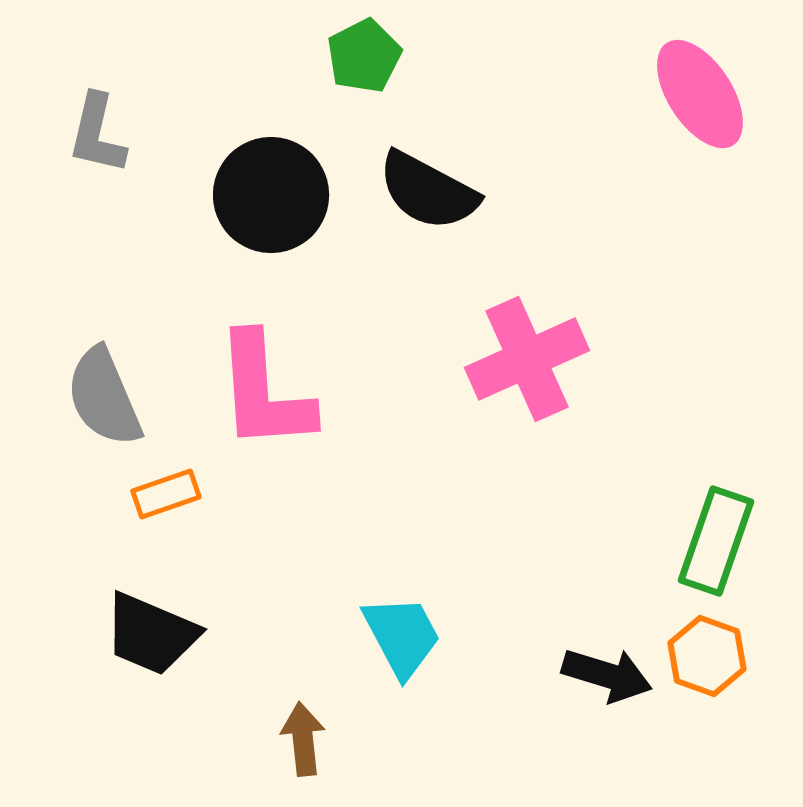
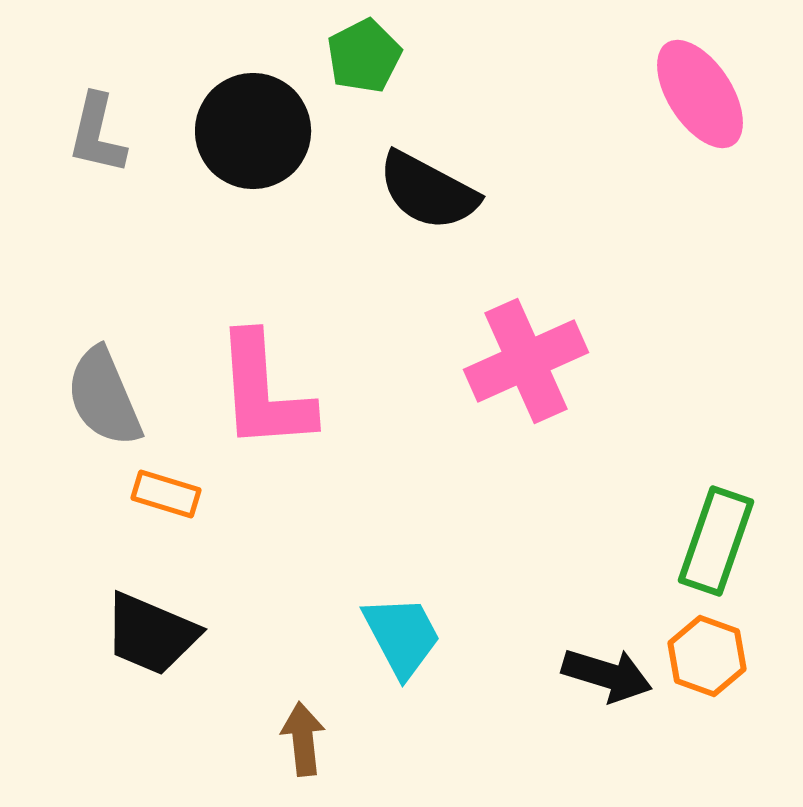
black circle: moved 18 px left, 64 px up
pink cross: moved 1 px left, 2 px down
orange rectangle: rotated 36 degrees clockwise
